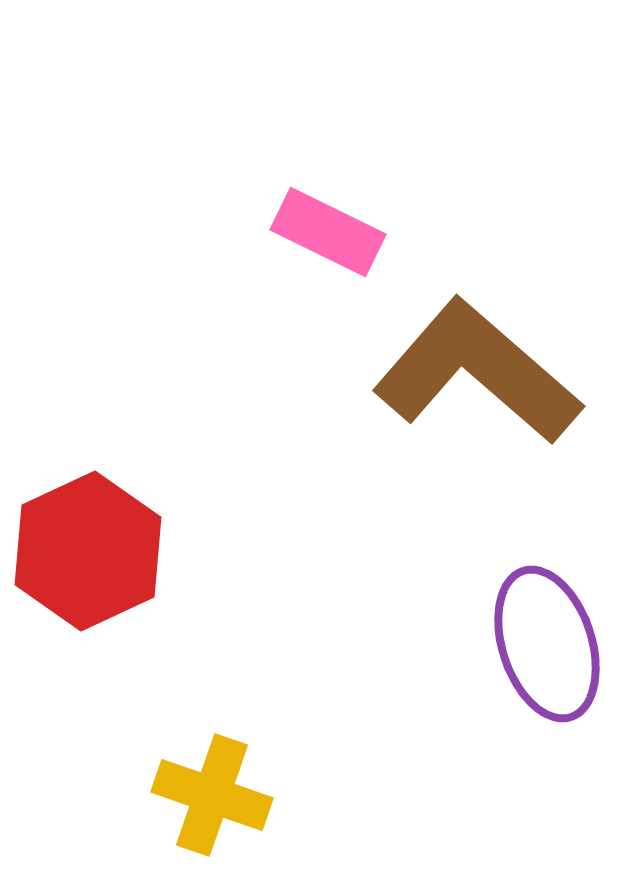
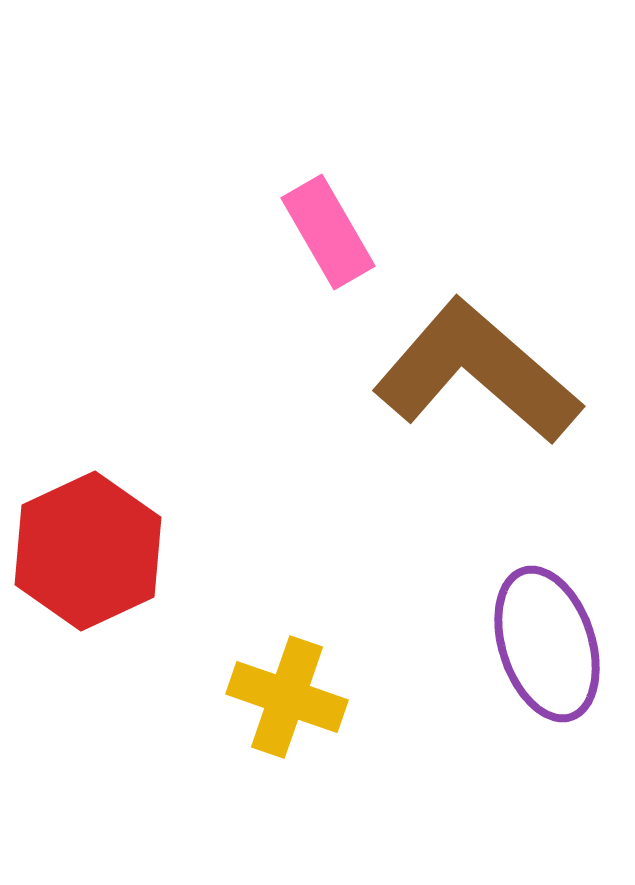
pink rectangle: rotated 34 degrees clockwise
yellow cross: moved 75 px right, 98 px up
